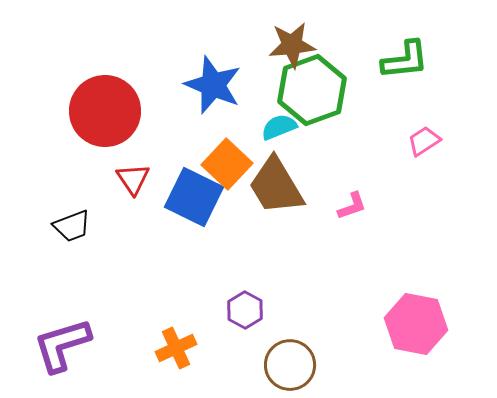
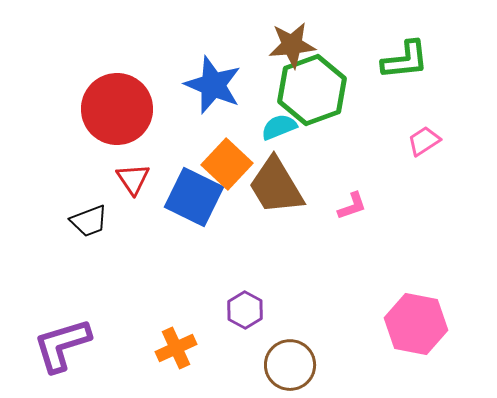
red circle: moved 12 px right, 2 px up
black trapezoid: moved 17 px right, 5 px up
